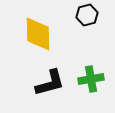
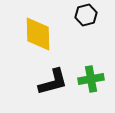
black hexagon: moved 1 px left
black L-shape: moved 3 px right, 1 px up
